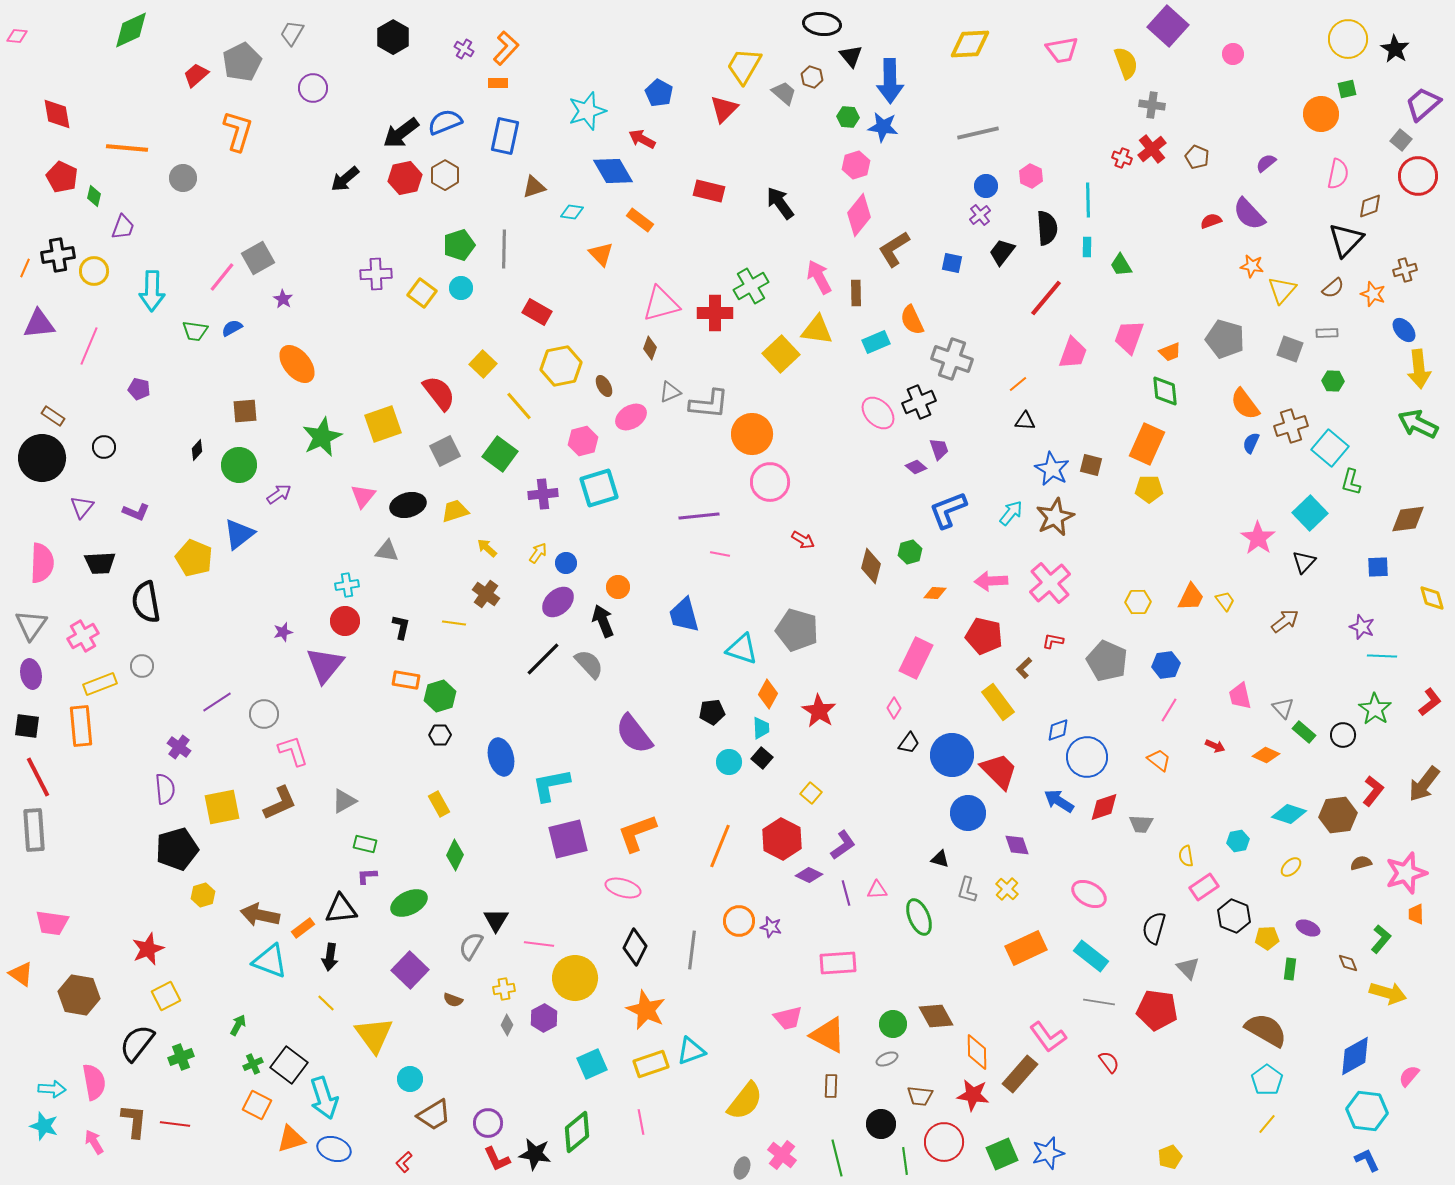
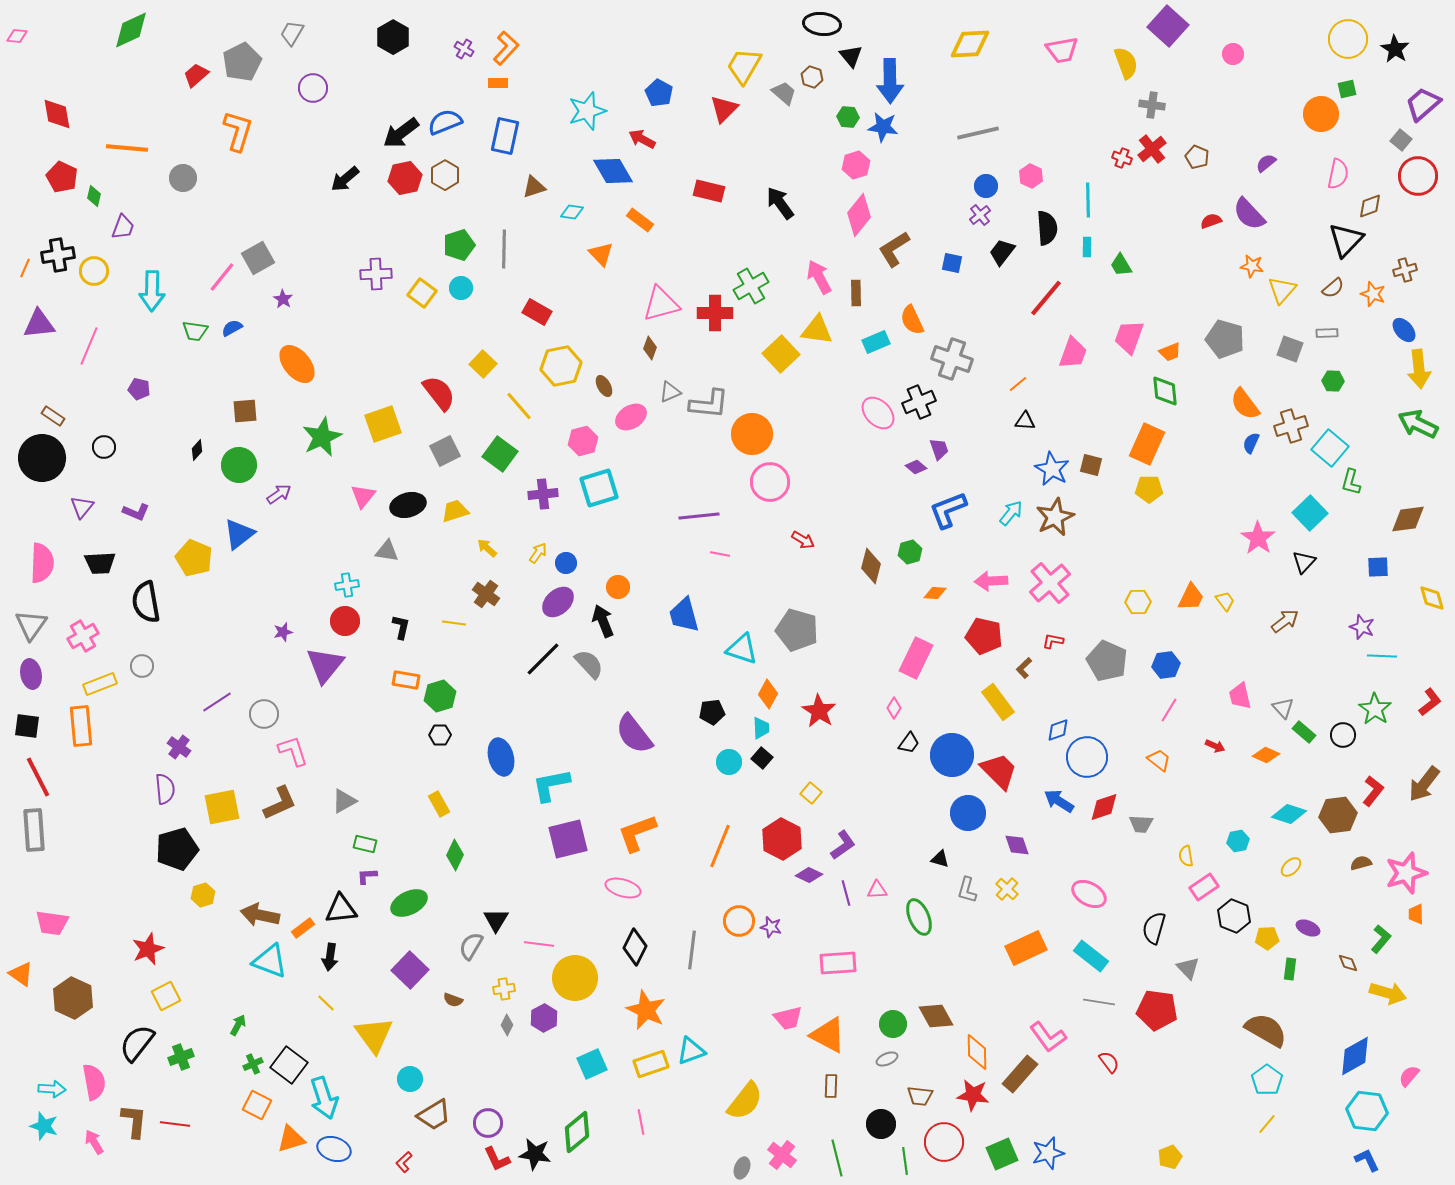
brown hexagon at (79, 995): moved 6 px left, 3 px down; rotated 15 degrees clockwise
